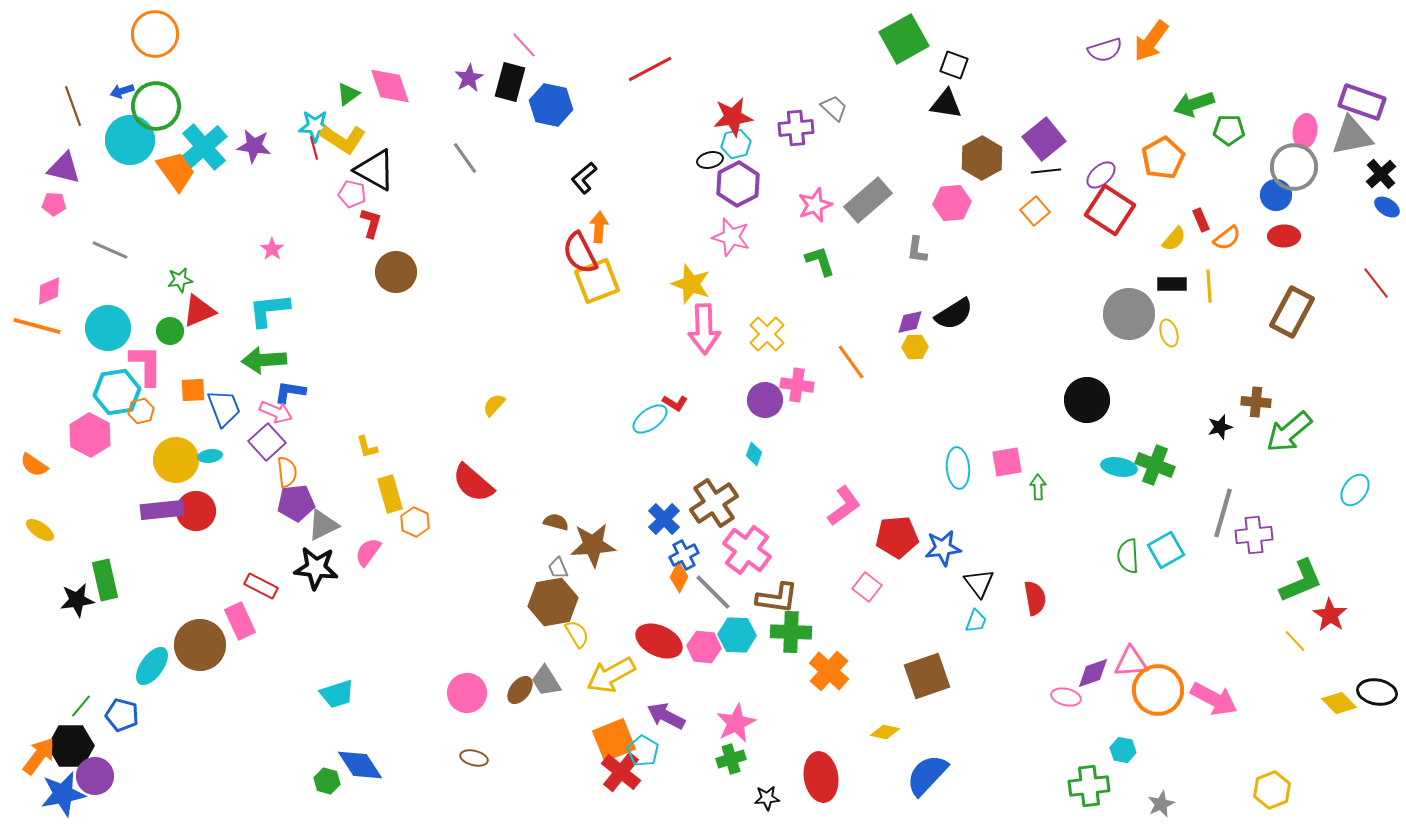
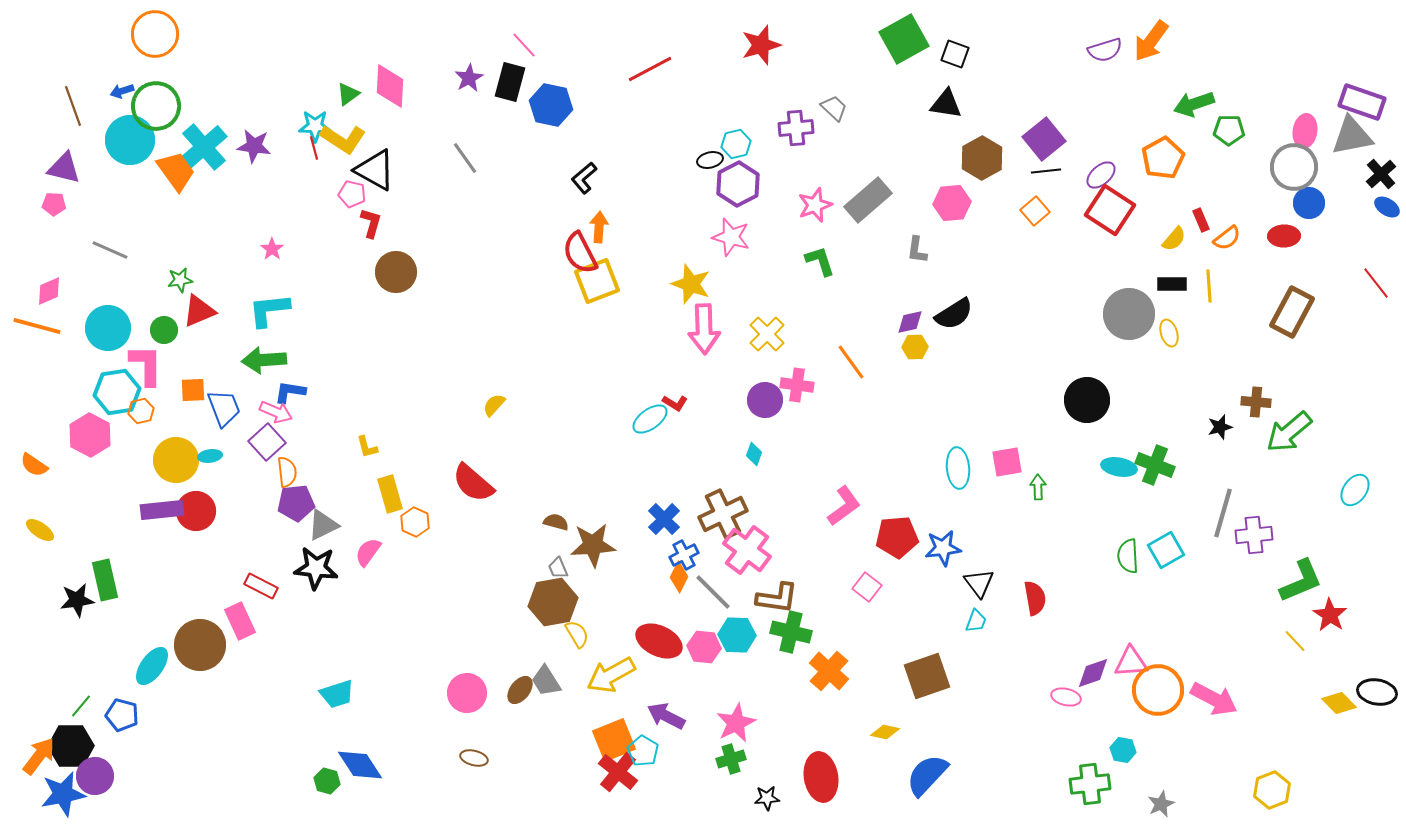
black square at (954, 65): moved 1 px right, 11 px up
pink diamond at (390, 86): rotated 21 degrees clockwise
red star at (733, 117): moved 28 px right, 72 px up; rotated 9 degrees counterclockwise
blue circle at (1276, 195): moved 33 px right, 8 px down
green circle at (170, 331): moved 6 px left, 1 px up
brown cross at (714, 503): moved 9 px right, 11 px down; rotated 9 degrees clockwise
green cross at (791, 632): rotated 12 degrees clockwise
red cross at (621, 772): moved 3 px left
green cross at (1089, 786): moved 1 px right, 2 px up
